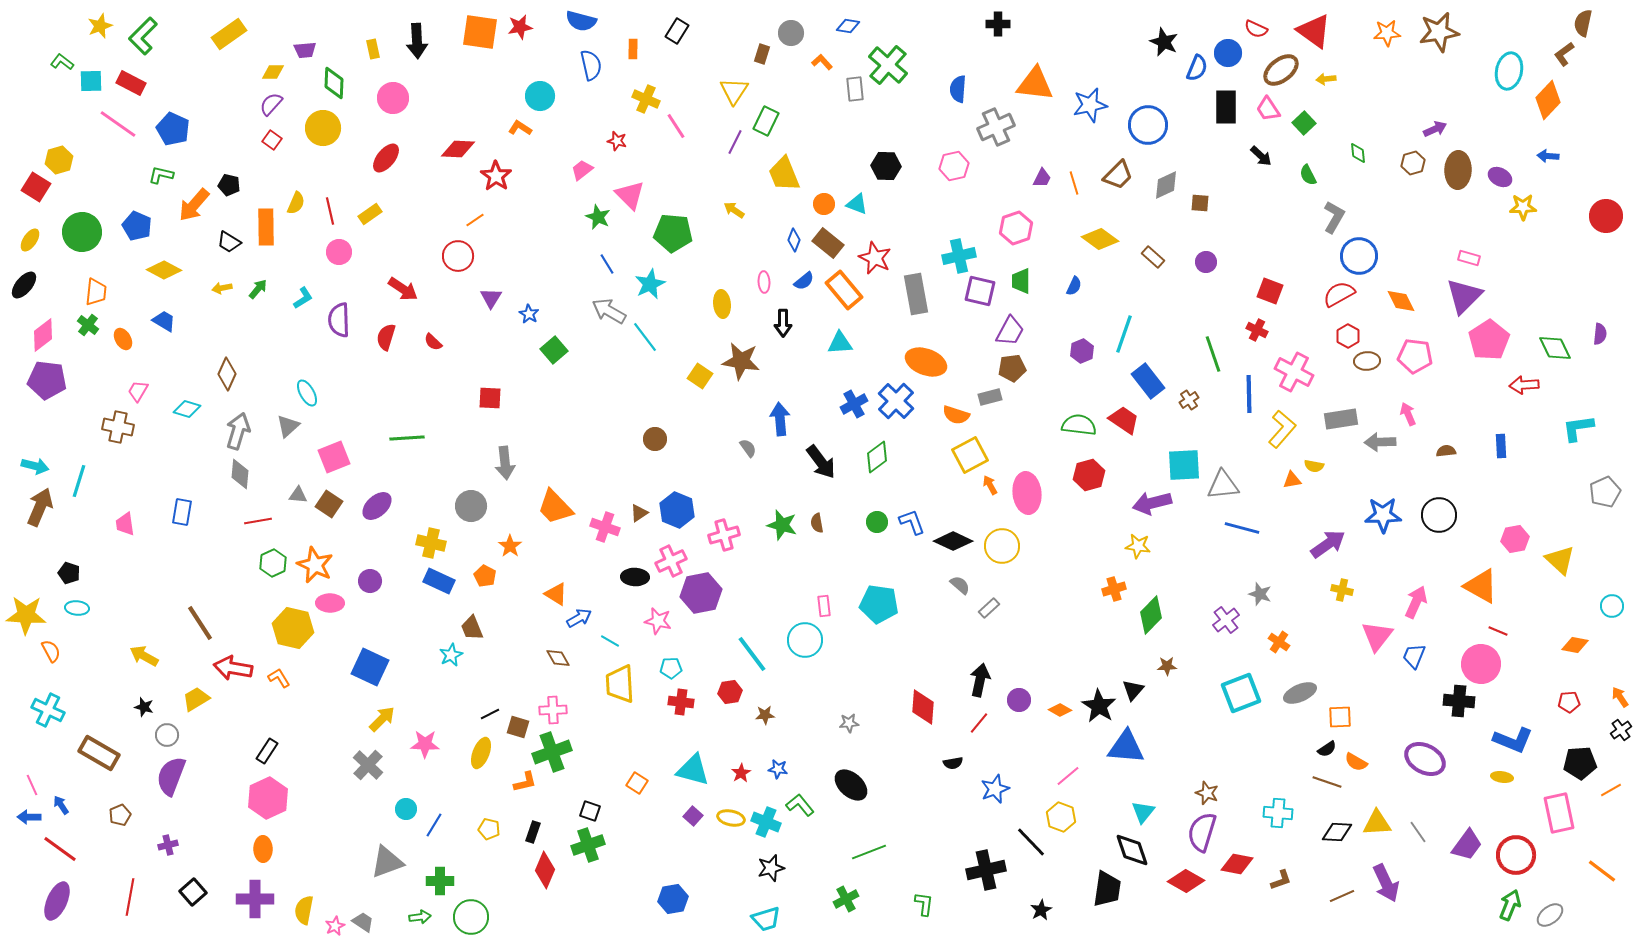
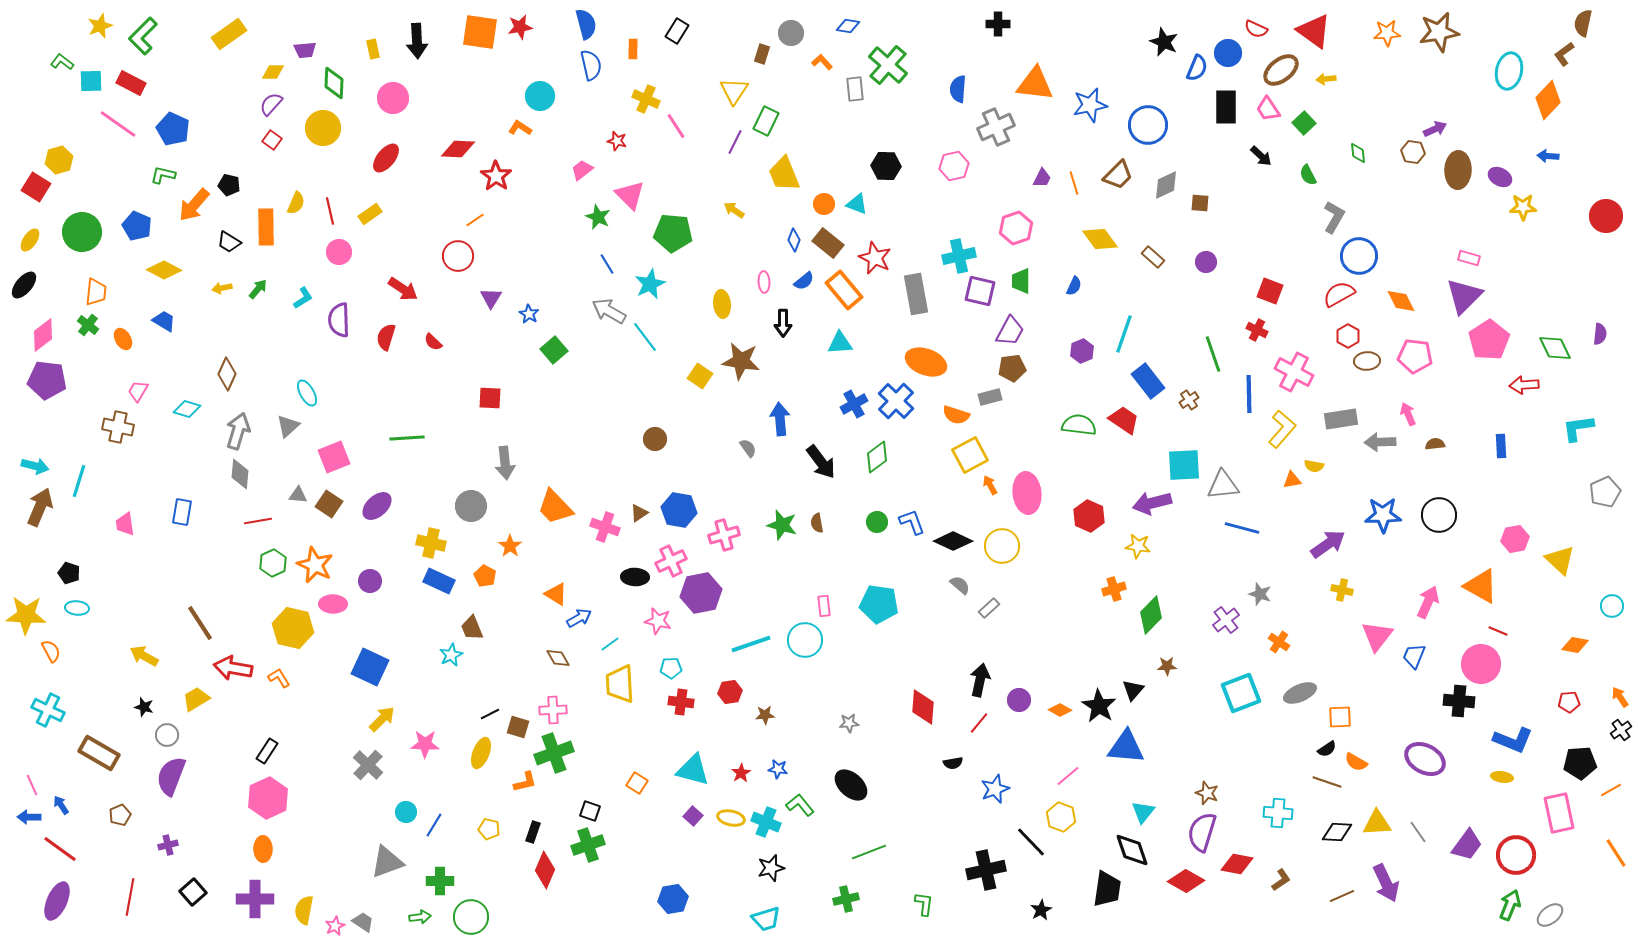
blue semicircle at (581, 21): moved 5 px right, 3 px down; rotated 120 degrees counterclockwise
brown hexagon at (1413, 163): moved 11 px up; rotated 25 degrees clockwise
green L-shape at (161, 175): moved 2 px right
yellow diamond at (1100, 239): rotated 18 degrees clockwise
brown semicircle at (1446, 451): moved 11 px left, 7 px up
red hexagon at (1089, 475): moved 41 px down; rotated 20 degrees counterclockwise
blue hexagon at (677, 510): moved 2 px right; rotated 12 degrees counterclockwise
pink arrow at (1416, 602): moved 12 px right
pink ellipse at (330, 603): moved 3 px right, 1 px down
cyan line at (610, 641): moved 3 px down; rotated 66 degrees counterclockwise
cyan line at (752, 654): moved 1 px left, 10 px up; rotated 72 degrees counterclockwise
green cross at (552, 752): moved 2 px right, 1 px down
cyan circle at (406, 809): moved 3 px down
orange line at (1602, 871): moved 14 px right, 18 px up; rotated 20 degrees clockwise
brown L-shape at (1281, 880): rotated 15 degrees counterclockwise
green cross at (846, 899): rotated 15 degrees clockwise
